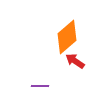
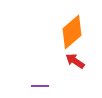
orange diamond: moved 5 px right, 5 px up
